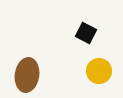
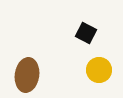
yellow circle: moved 1 px up
